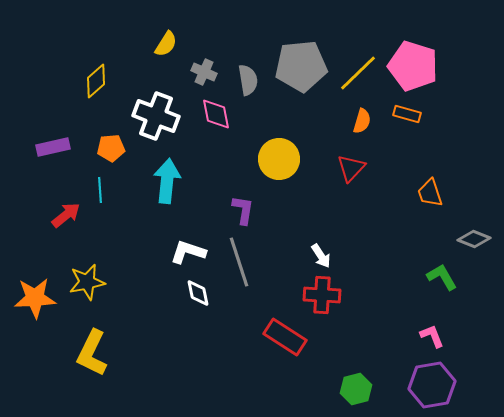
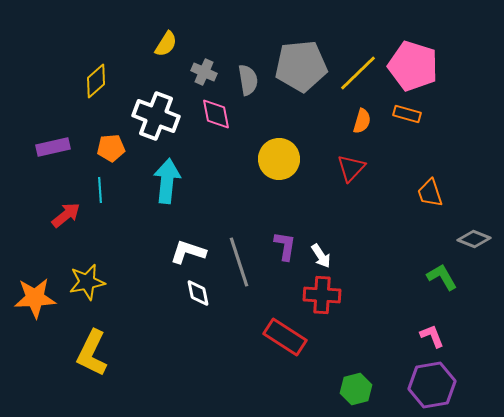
purple L-shape: moved 42 px right, 36 px down
